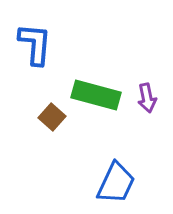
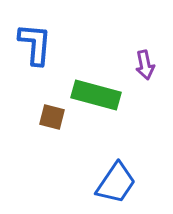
purple arrow: moved 2 px left, 33 px up
brown square: rotated 28 degrees counterclockwise
blue trapezoid: rotated 9 degrees clockwise
